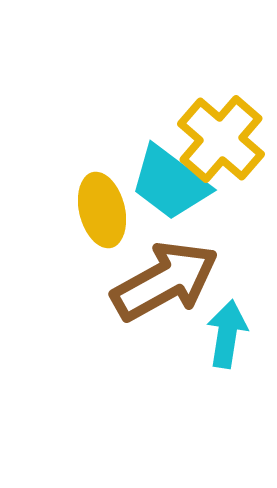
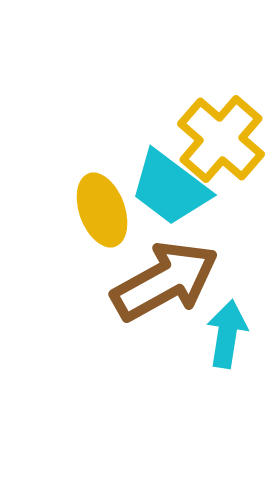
cyan trapezoid: moved 5 px down
yellow ellipse: rotated 6 degrees counterclockwise
